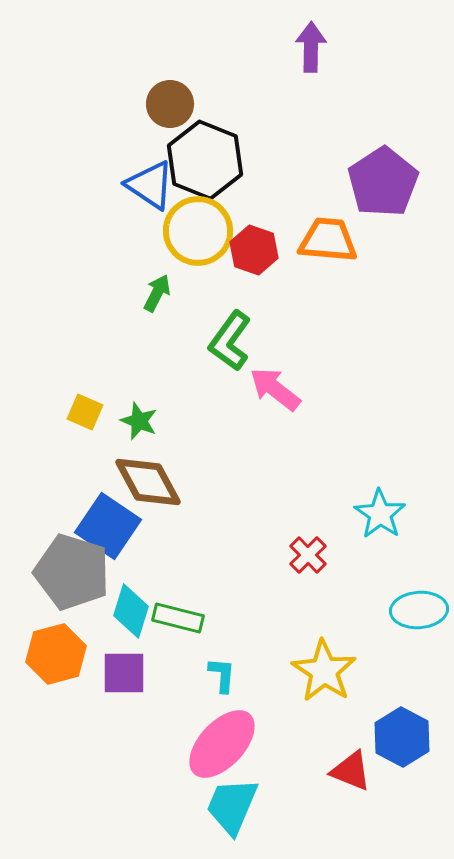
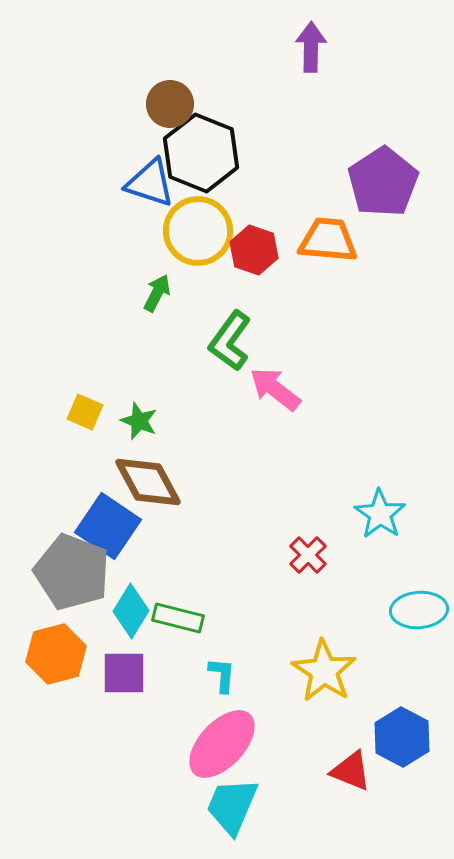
black hexagon: moved 4 px left, 7 px up
blue triangle: moved 2 px up; rotated 16 degrees counterclockwise
gray pentagon: rotated 4 degrees clockwise
cyan diamond: rotated 14 degrees clockwise
